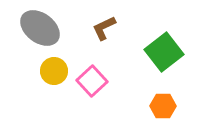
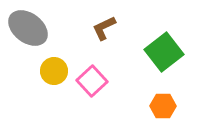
gray ellipse: moved 12 px left
